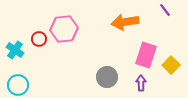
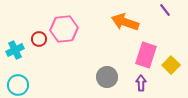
orange arrow: rotated 28 degrees clockwise
cyan cross: rotated 30 degrees clockwise
